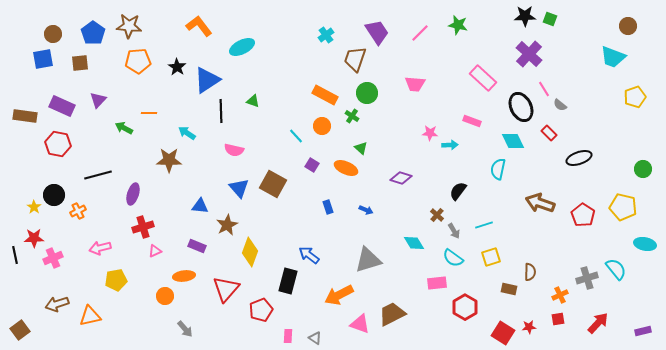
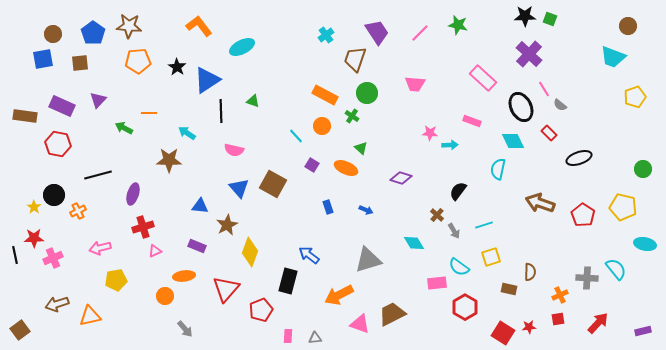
cyan semicircle at (453, 258): moved 6 px right, 9 px down
gray cross at (587, 278): rotated 20 degrees clockwise
gray triangle at (315, 338): rotated 40 degrees counterclockwise
